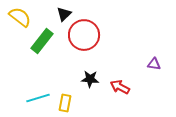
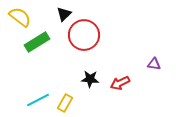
green rectangle: moved 5 px left, 1 px down; rotated 20 degrees clockwise
red arrow: moved 4 px up; rotated 54 degrees counterclockwise
cyan line: moved 2 px down; rotated 10 degrees counterclockwise
yellow rectangle: rotated 18 degrees clockwise
